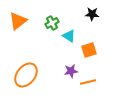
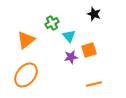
black star: moved 2 px right; rotated 16 degrees clockwise
orange triangle: moved 8 px right, 19 px down
cyan triangle: rotated 16 degrees clockwise
purple star: moved 14 px up
orange line: moved 6 px right, 2 px down
